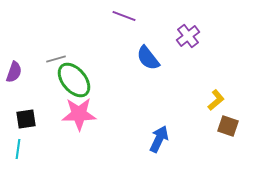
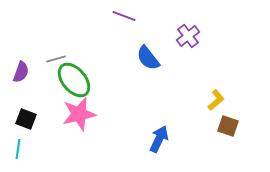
purple semicircle: moved 7 px right
pink star: rotated 12 degrees counterclockwise
black square: rotated 30 degrees clockwise
